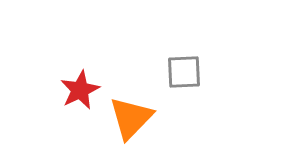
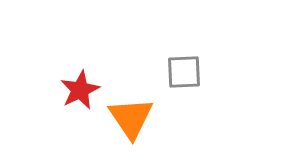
orange triangle: rotated 18 degrees counterclockwise
